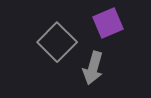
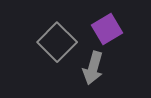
purple square: moved 1 px left, 6 px down; rotated 8 degrees counterclockwise
